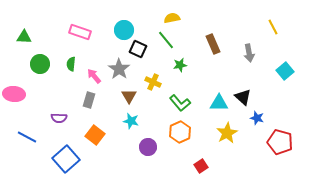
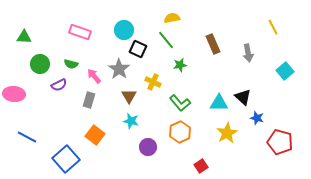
gray arrow: moved 1 px left
green semicircle: rotated 80 degrees counterclockwise
purple semicircle: moved 33 px up; rotated 28 degrees counterclockwise
